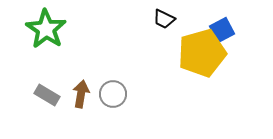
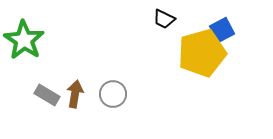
green star: moved 22 px left, 11 px down
brown arrow: moved 6 px left
